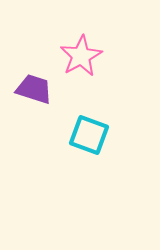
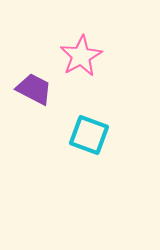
purple trapezoid: rotated 9 degrees clockwise
